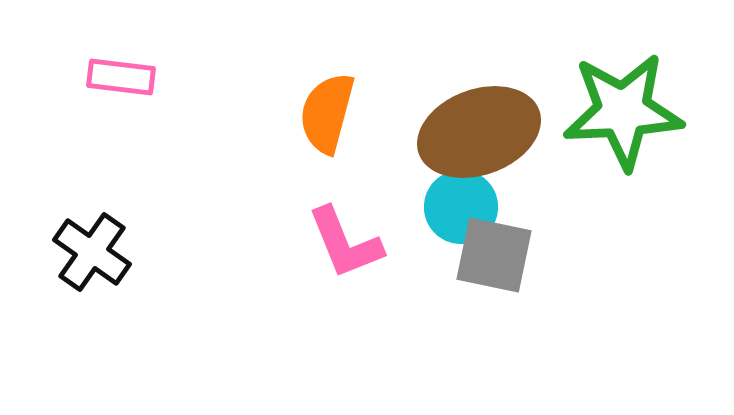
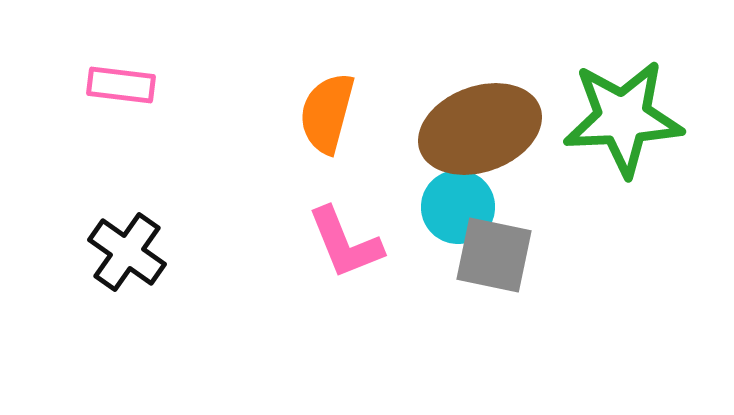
pink rectangle: moved 8 px down
green star: moved 7 px down
brown ellipse: moved 1 px right, 3 px up
cyan circle: moved 3 px left
black cross: moved 35 px right
